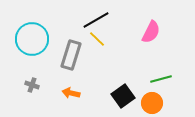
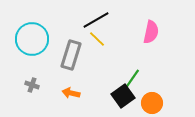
pink semicircle: rotated 15 degrees counterclockwise
green line: moved 29 px left; rotated 40 degrees counterclockwise
